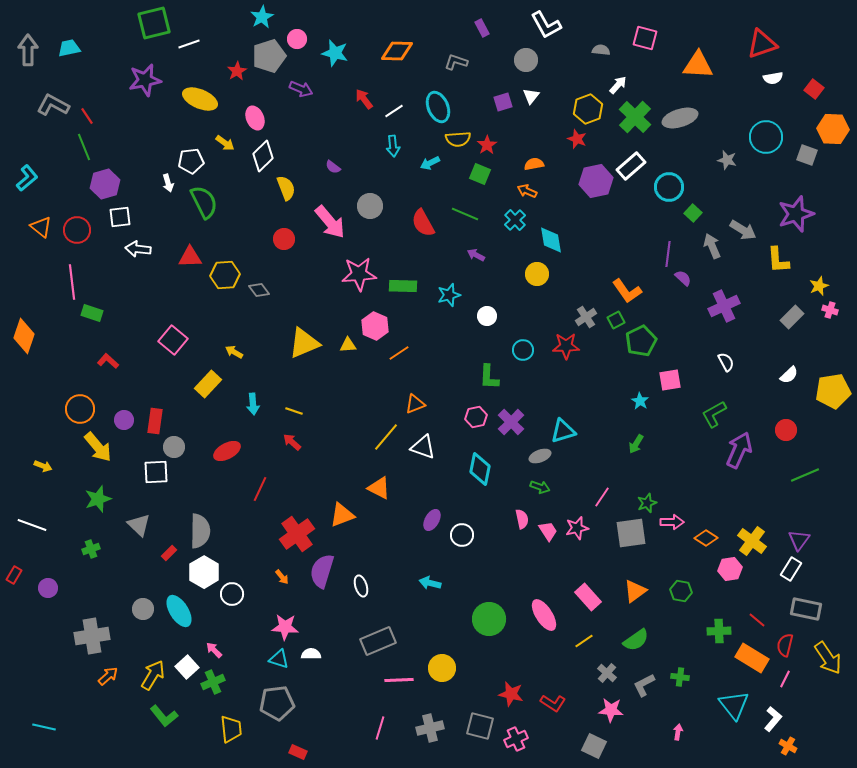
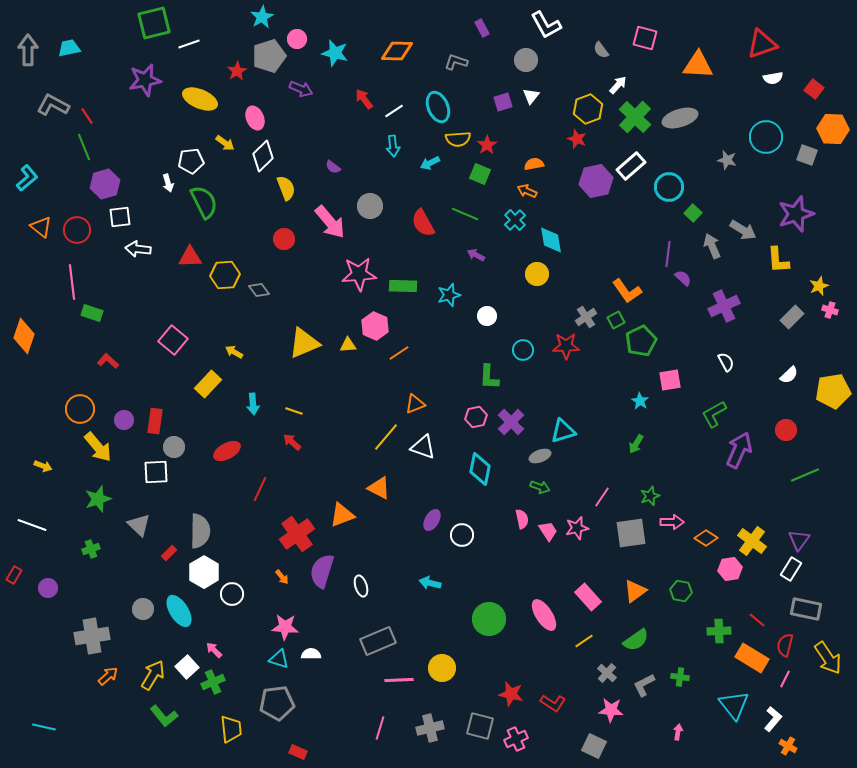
gray semicircle at (601, 50): rotated 132 degrees counterclockwise
green star at (647, 503): moved 3 px right, 7 px up
